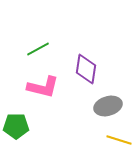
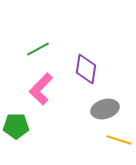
pink L-shape: moved 2 px left, 2 px down; rotated 120 degrees clockwise
gray ellipse: moved 3 px left, 3 px down
